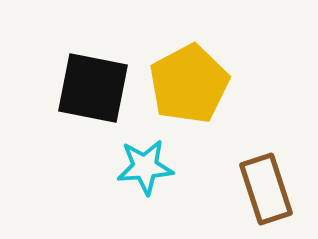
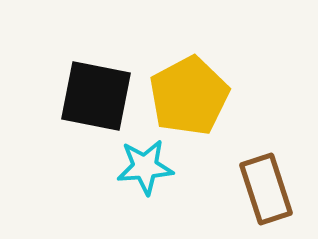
yellow pentagon: moved 12 px down
black square: moved 3 px right, 8 px down
